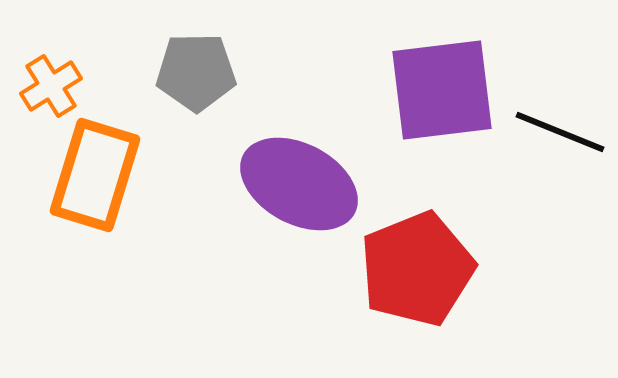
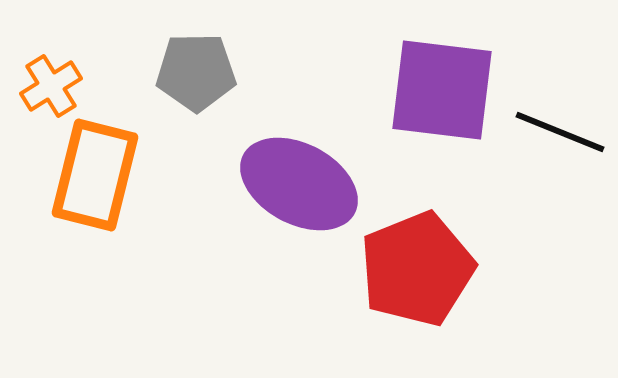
purple square: rotated 14 degrees clockwise
orange rectangle: rotated 3 degrees counterclockwise
